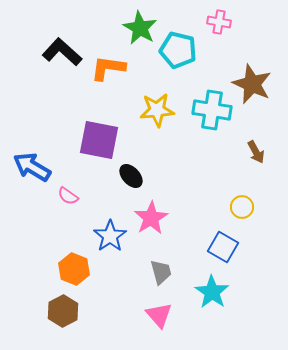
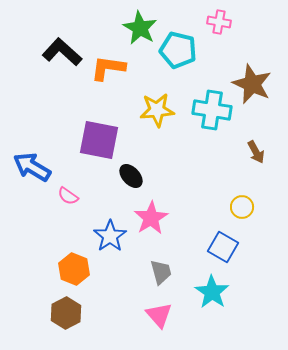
brown hexagon: moved 3 px right, 2 px down
